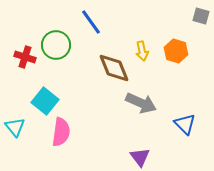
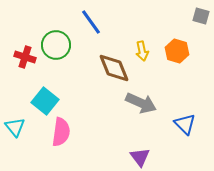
orange hexagon: moved 1 px right
